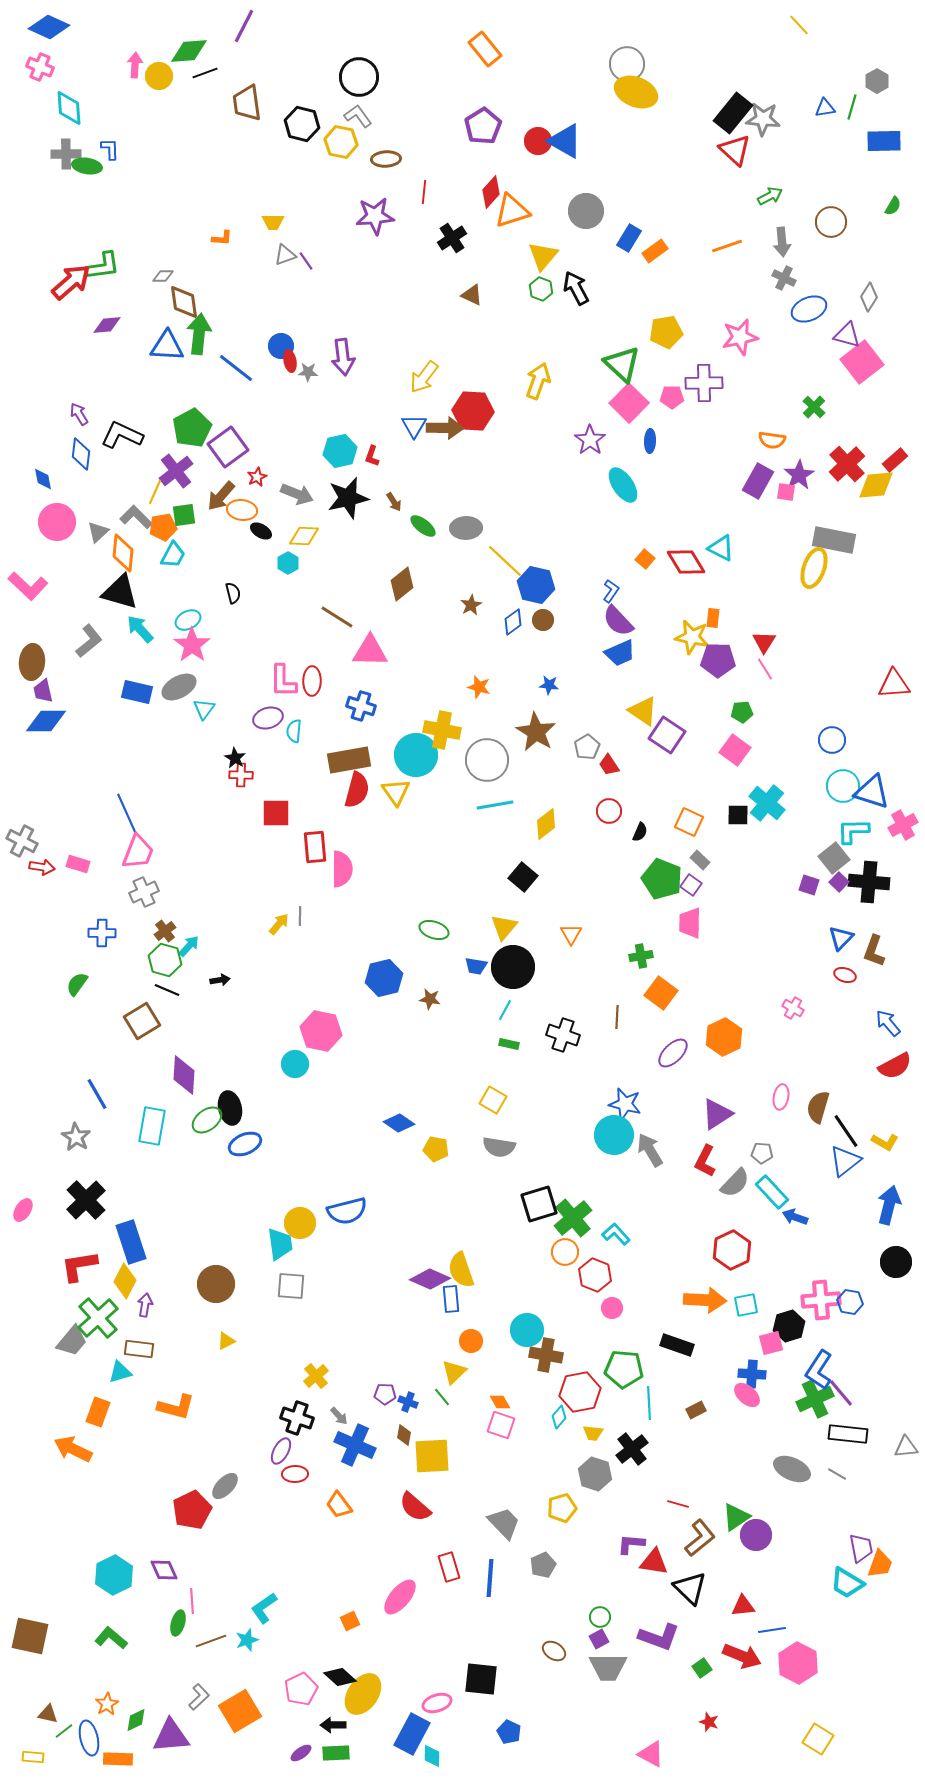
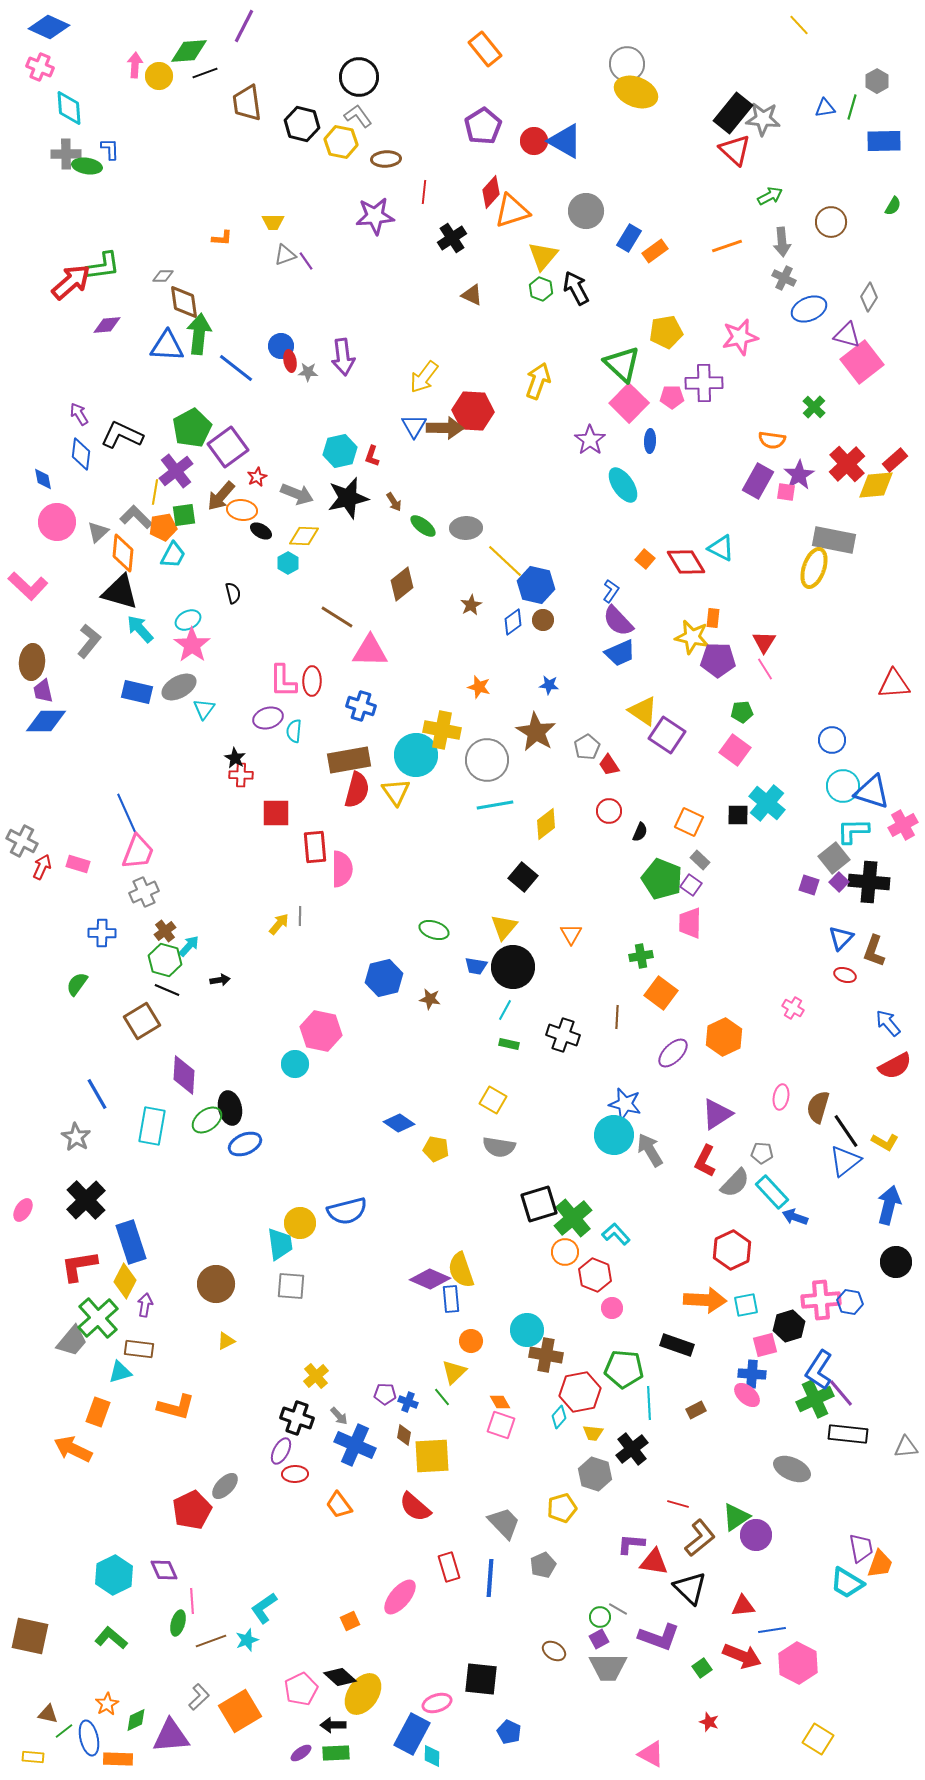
red circle at (538, 141): moved 4 px left
yellow line at (155, 492): rotated 15 degrees counterclockwise
gray L-shape at (89, 641): rotated 12 degrees counterclockwise
red arrow at (42, 867): rotated 75 degrees counterclockwise
pink square at (771, 1343): moved 6 px left, 2 px down
gray line at (837, 1474): moved 219 px left, 135 px down
